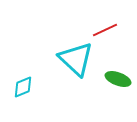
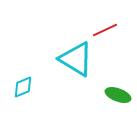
cyan triangle: rotated 12 degrees counterclockwise
green ellipse: moved 16 px down
